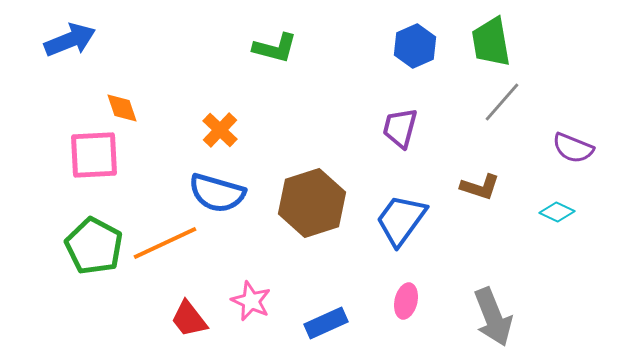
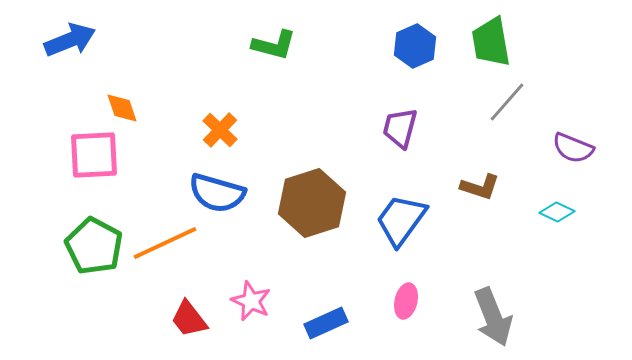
green L-shape: moved 1 px left, 3 px up
gray line: moved 5 px right
